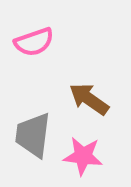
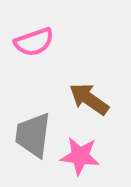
pink star: moved 3 px left
